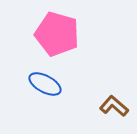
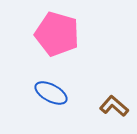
blue ellipse: moved 6 px right, 9 px down
